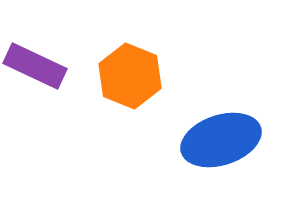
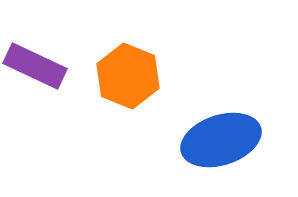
orange hexagon: moved 2 px left
